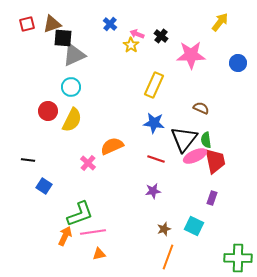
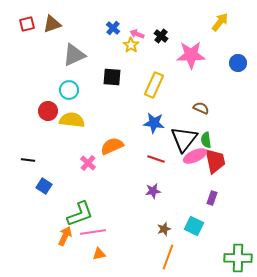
blue cross: moved 3 px right, 4 px down
black square: moved 49 px right, 39 px down
cyan circle: moved 2 px left, 3 px down
yellow semicircle: rotated 110 degrees counterclockwise
